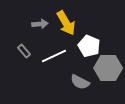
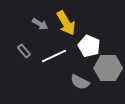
gray arrow: rotated 35 degrees clockwise
